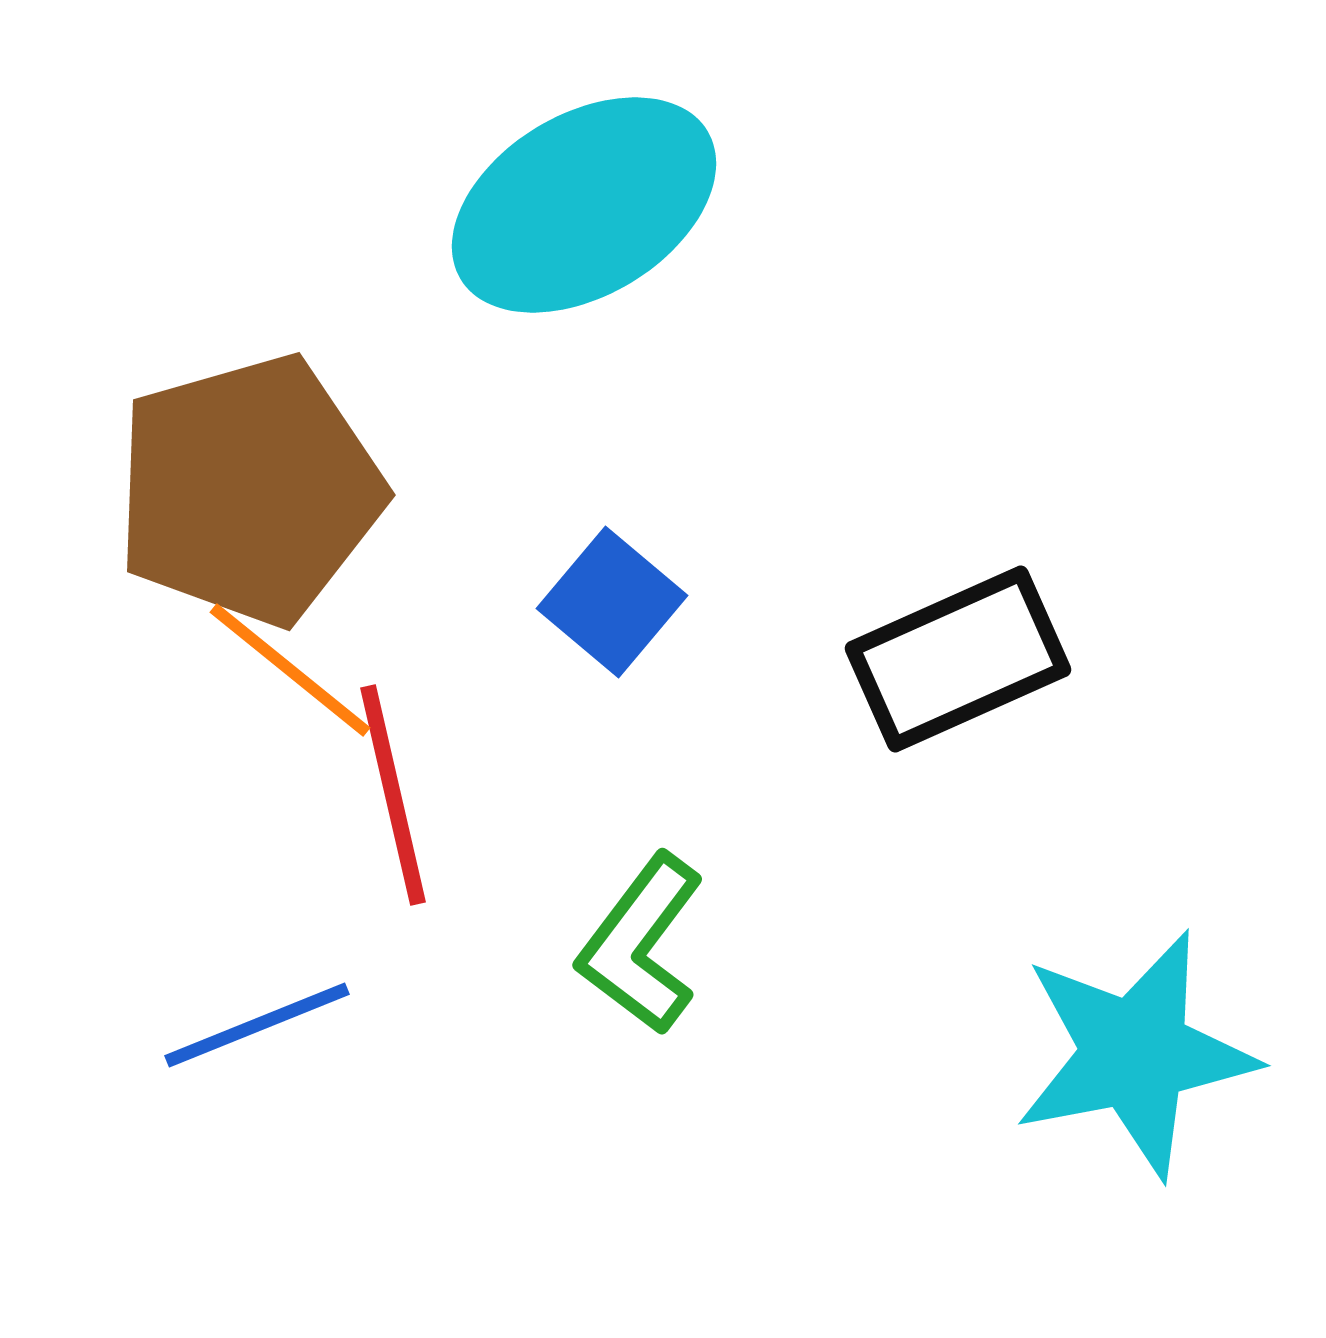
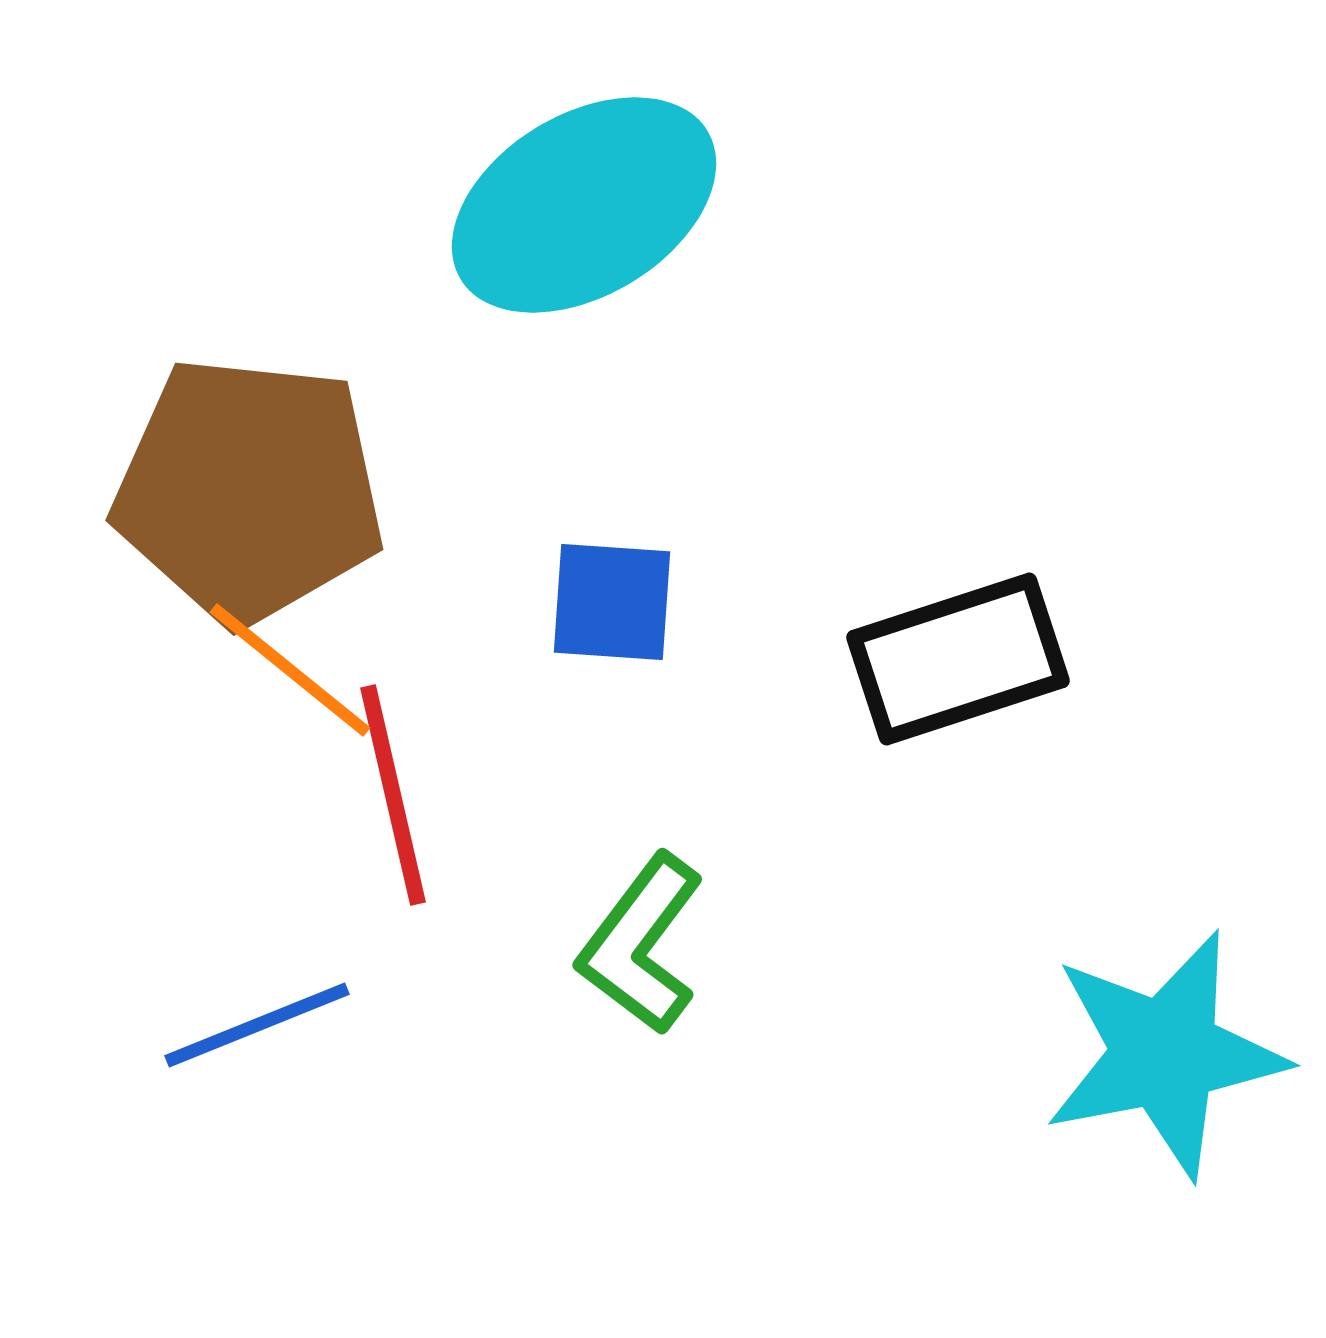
brown pentagon: rotated 22 degrees clockwise
blue square: rotated 36 degrees counterclockwise
black rectangle: rotated 6 degrees clockwise
cyan star: moved 30 px right
